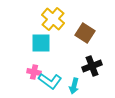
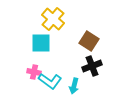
brown square: moved 4 px right, 8 px down
